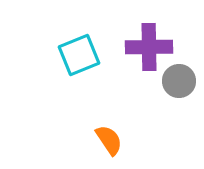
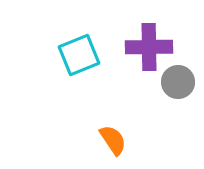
gray circle: moved 1 px left, 1 px down
orange semicircle: moved 4 px right
